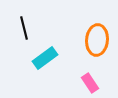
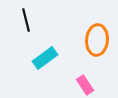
black line: moved 2 px right, 8 px up
pink rectangle: moved 5 px left, 2 px down
